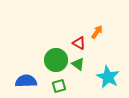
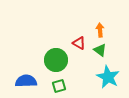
orange arrow: moved 3 px right, 2 px up; rotated 40 degrees counterclockwise
green triangle: moved 22 px right, 14 px up
